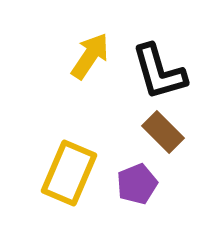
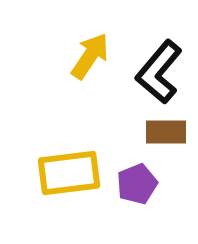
black L-shape: rotated 56 degrees clockwise
brown rectangle: moved 3 px right; rotated 45 degrees counterclockwise
yellow rectangle: rotated 60 degrees clockwise
